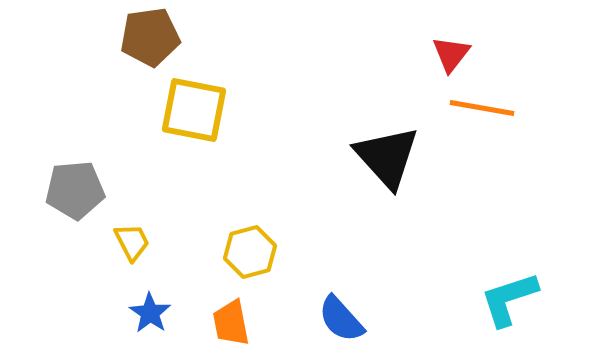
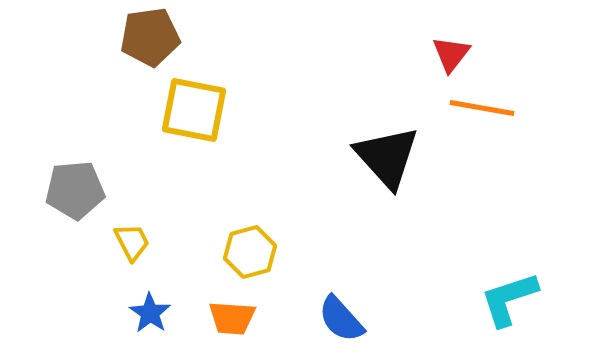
orange trapezoid: moved 1 px right, 5 px up; rotated 75 degrees counterclockwise
